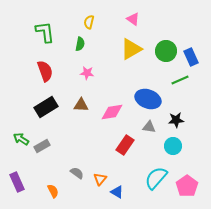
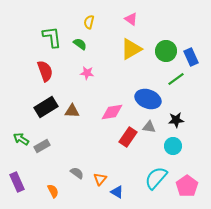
pink triangle: moved 2 px left
green L-shape: moved 7 px right, 5 px down
green semicircle: rotated 64 degrees counterclockwise
green line: moved 4 px left, 1 px up; rotated 12 degrees counterclockwise
brown triangle: moved 9 px left, 6 px down
red rectangle: moved 3 px right, 8 px up
